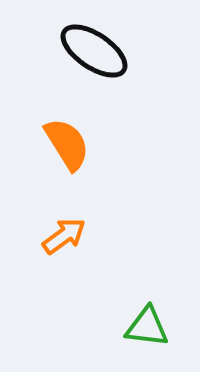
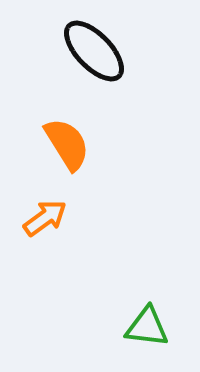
black ellipse: rotated 12 degrees clockwise
orange arrow: moved 19 px left, 18 px up
